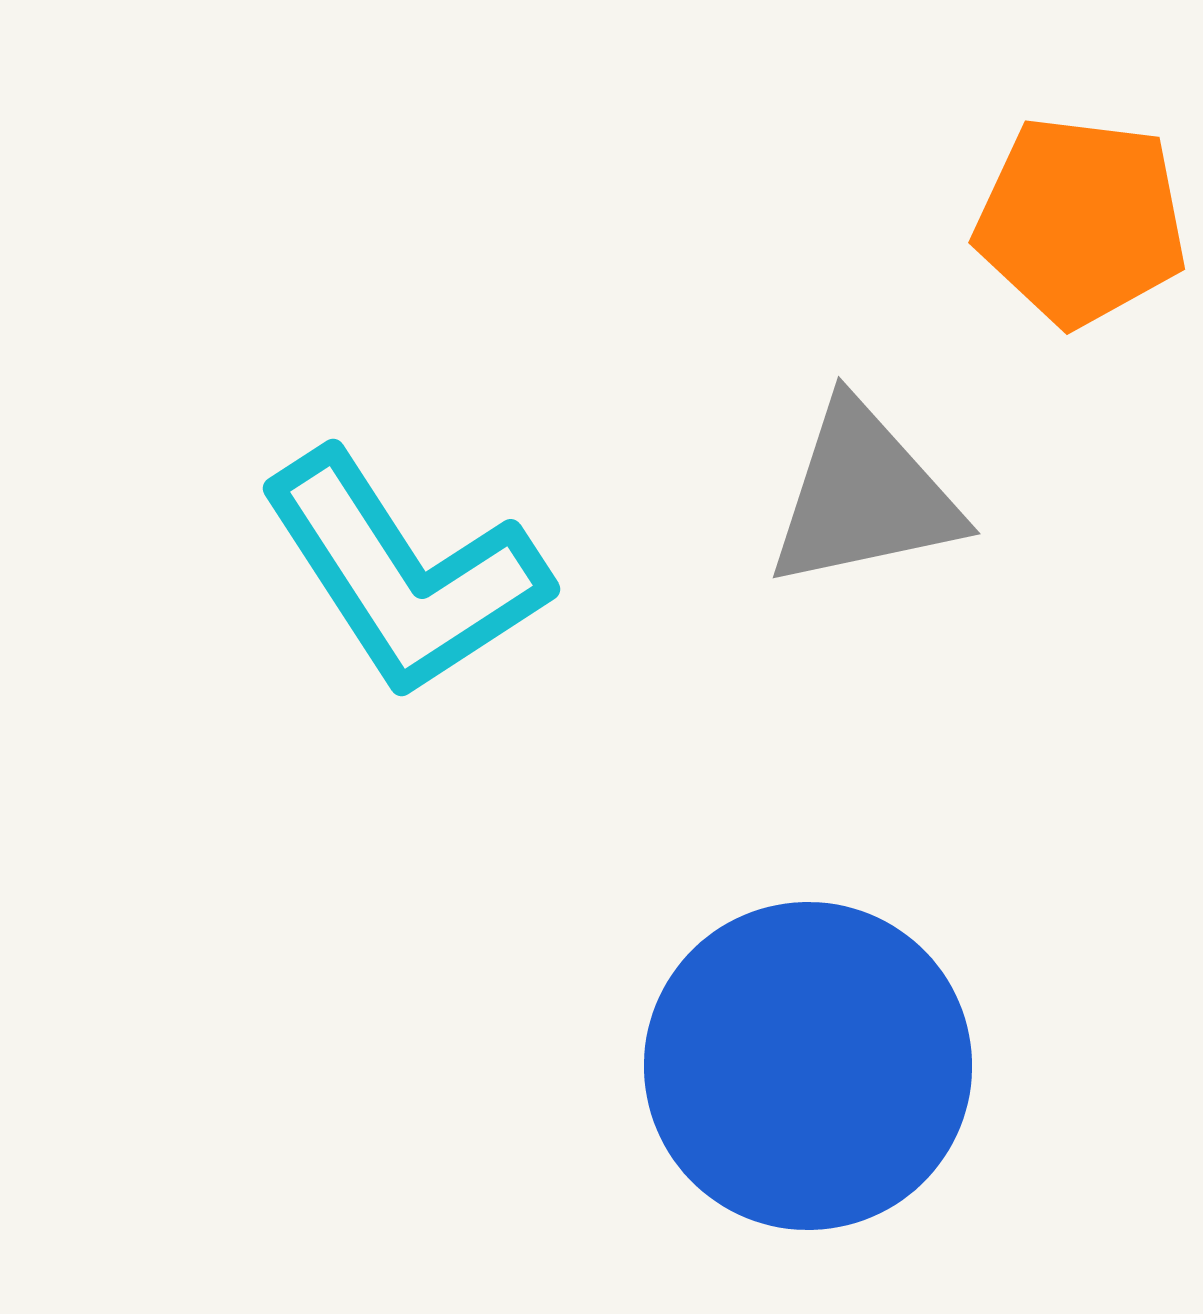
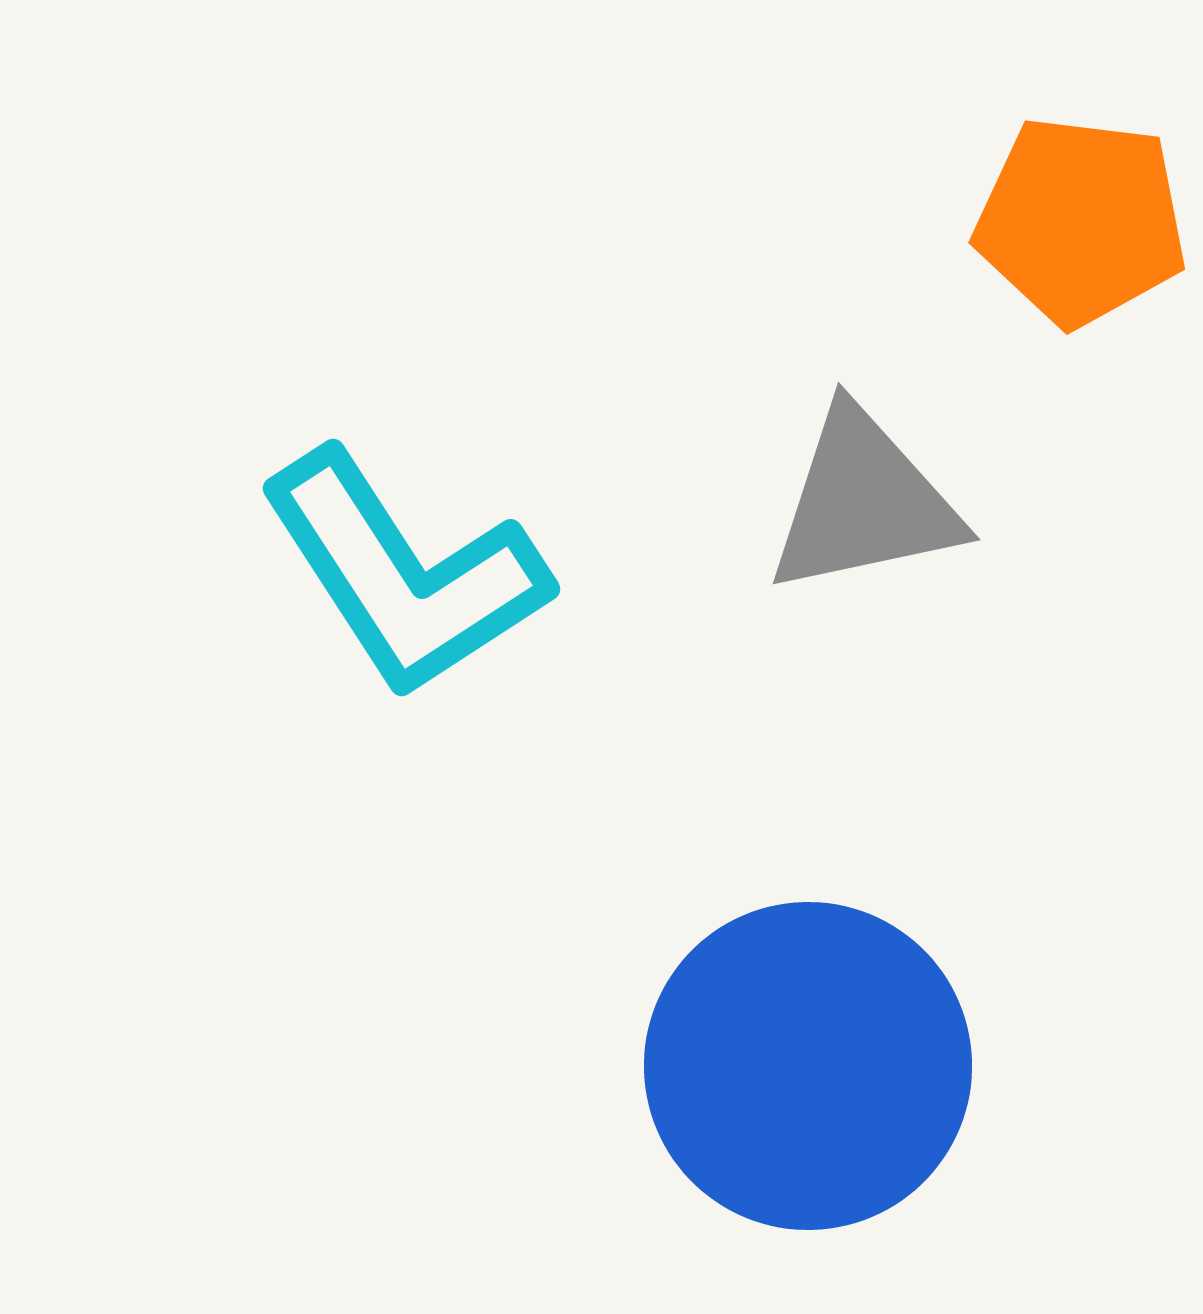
gray triangle: moved 6 px down
